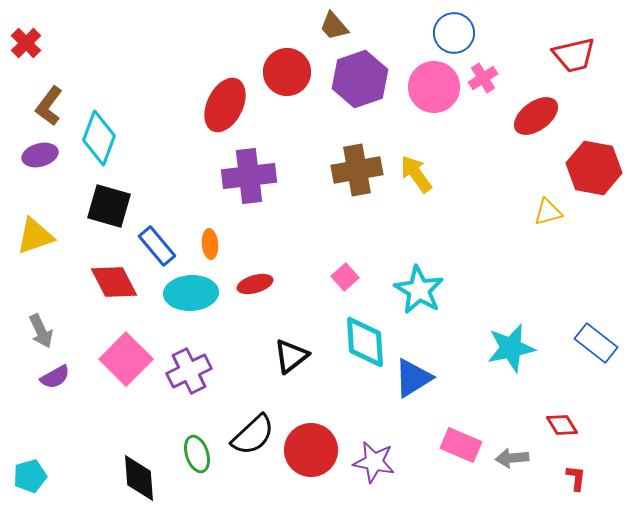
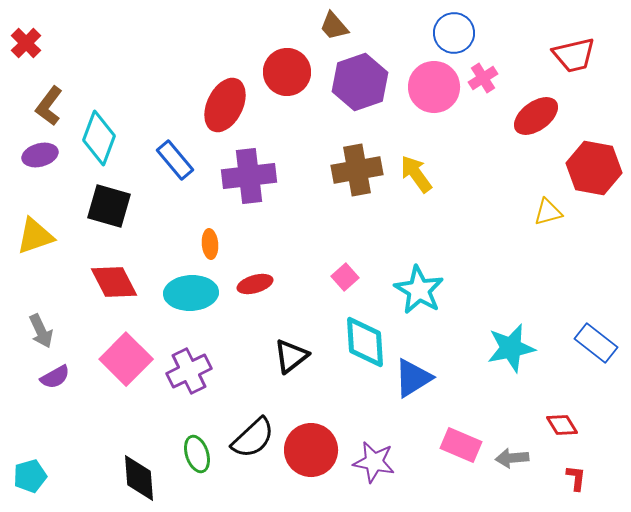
purple hexagon at (360, 79): moved 3 px down
blue rectangle at (157, 246): moved 18 px right, 86 px up
black semicircle at (253, 435): moved 3 px down
